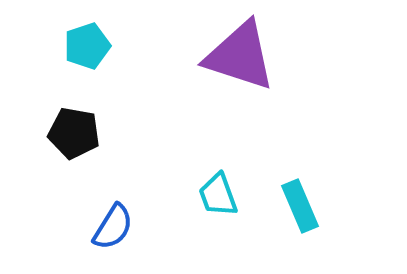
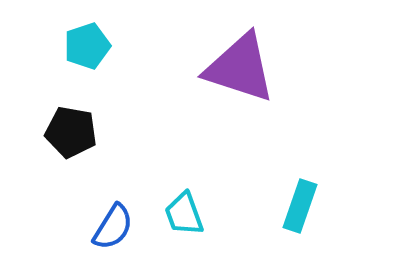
purple triangle: moved 12 px down
black pentagon: moved 3 px left, 1 px up
cyan trapezoid: moved 34 px left, 19 px down
cyan rectangle: rotated 42 degrees clockwise
